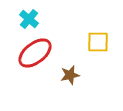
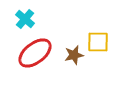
cyan cross: moved 4 px left
brown star: moved 4 px right, 20 px up
